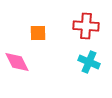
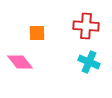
orange square: moved 1 px left
pink diamond: moved 3 px right; rotated 12 degrees counterclockwise
